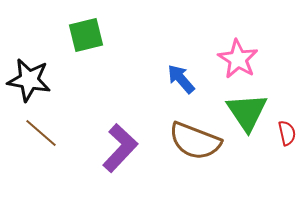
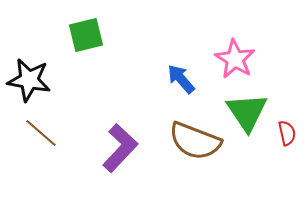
pink star: moved 3 px left
